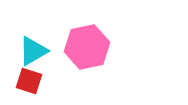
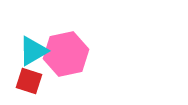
pink hexagon: moved 21 px left, 7 px down
